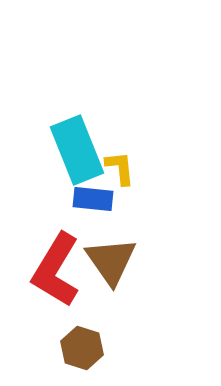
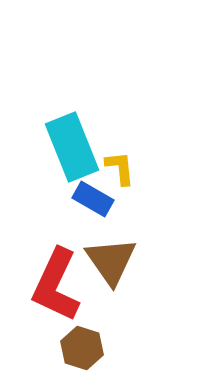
cyan rectangle: moved 5 px left, 3 px up
blue rectangle: rotated 24 degrees clockwise
red L-shape: moved 15 px down; rotated 6 degrees counterclockwise
